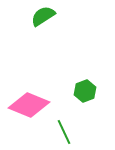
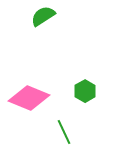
green hexagon: rotated 10 degrees counterclockwise
pink diamond: moved 7 px up
